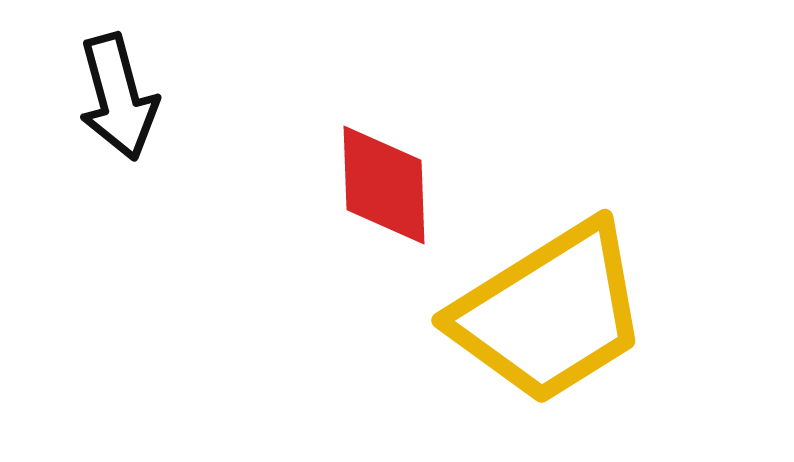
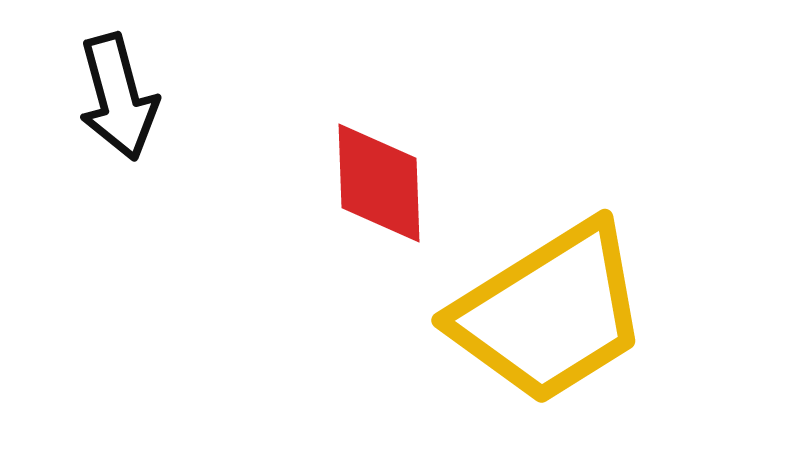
red diamond: moved 5 px left, 2 px up
